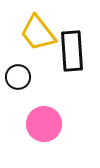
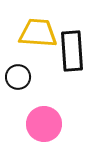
yellow trapezoid: rotated 132 degrees clockwise
